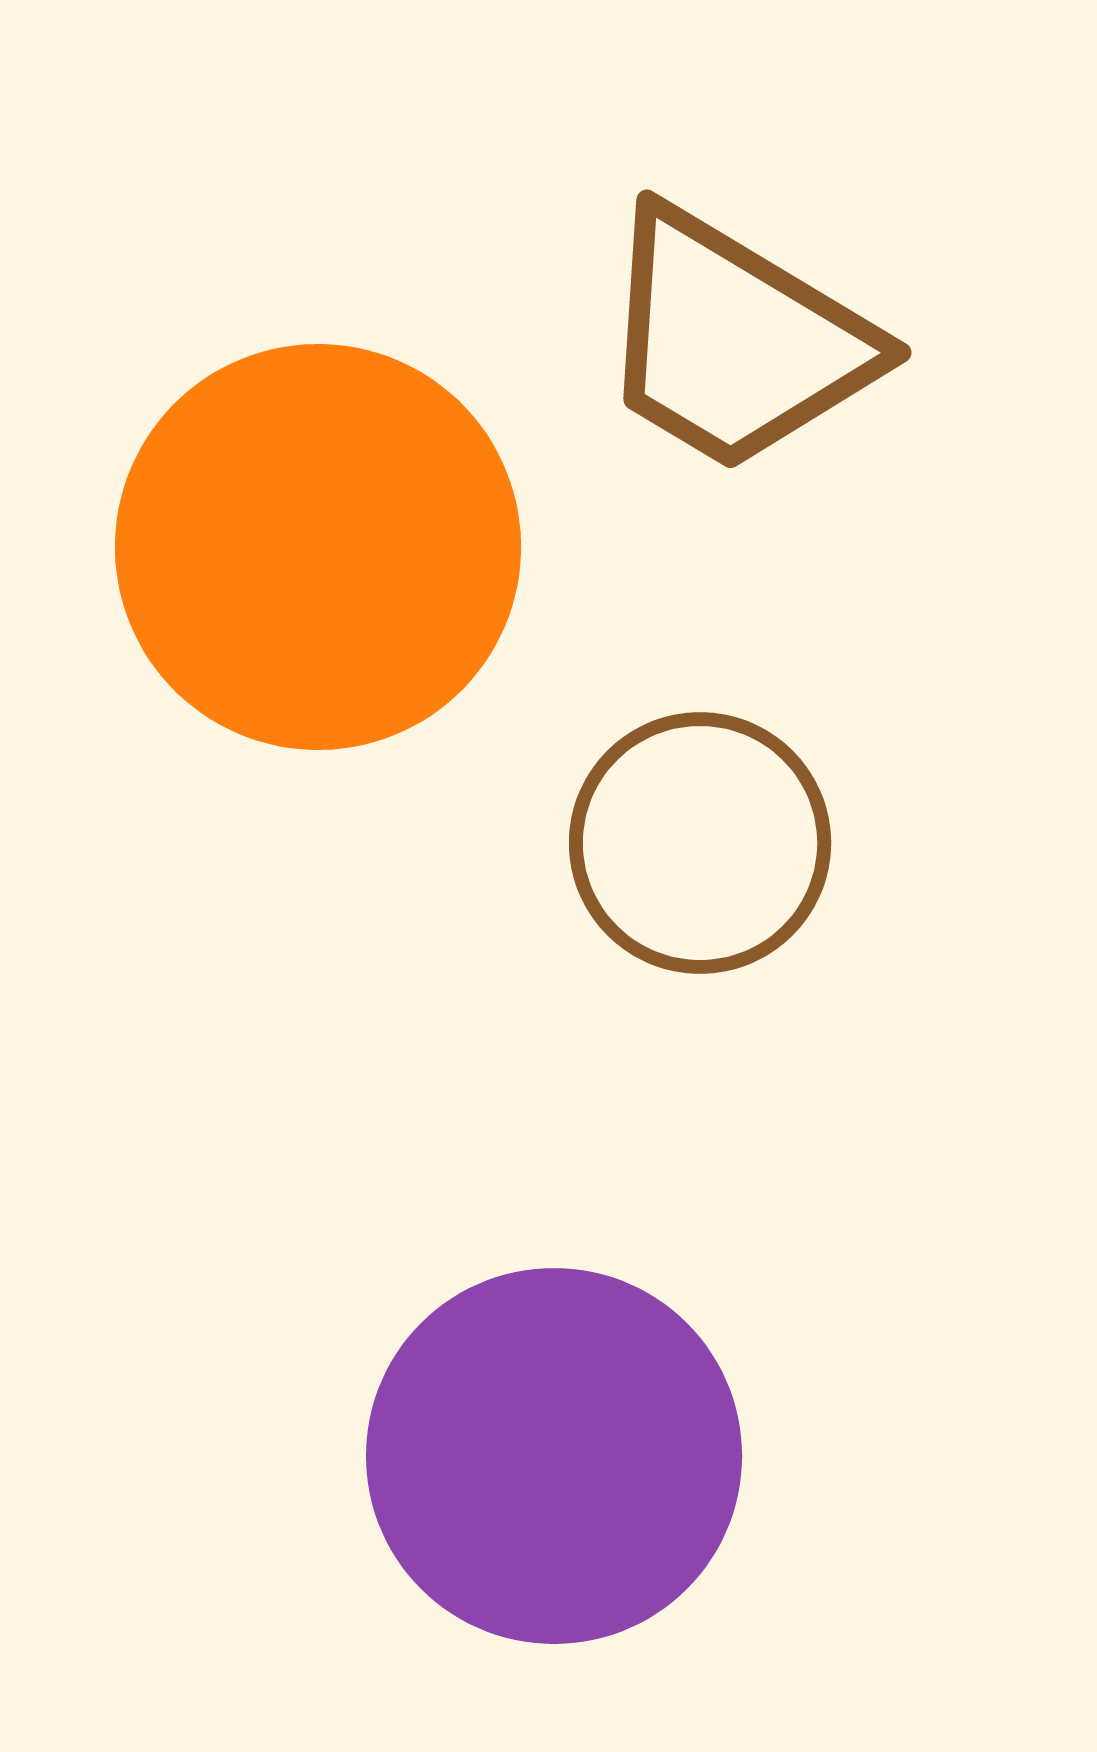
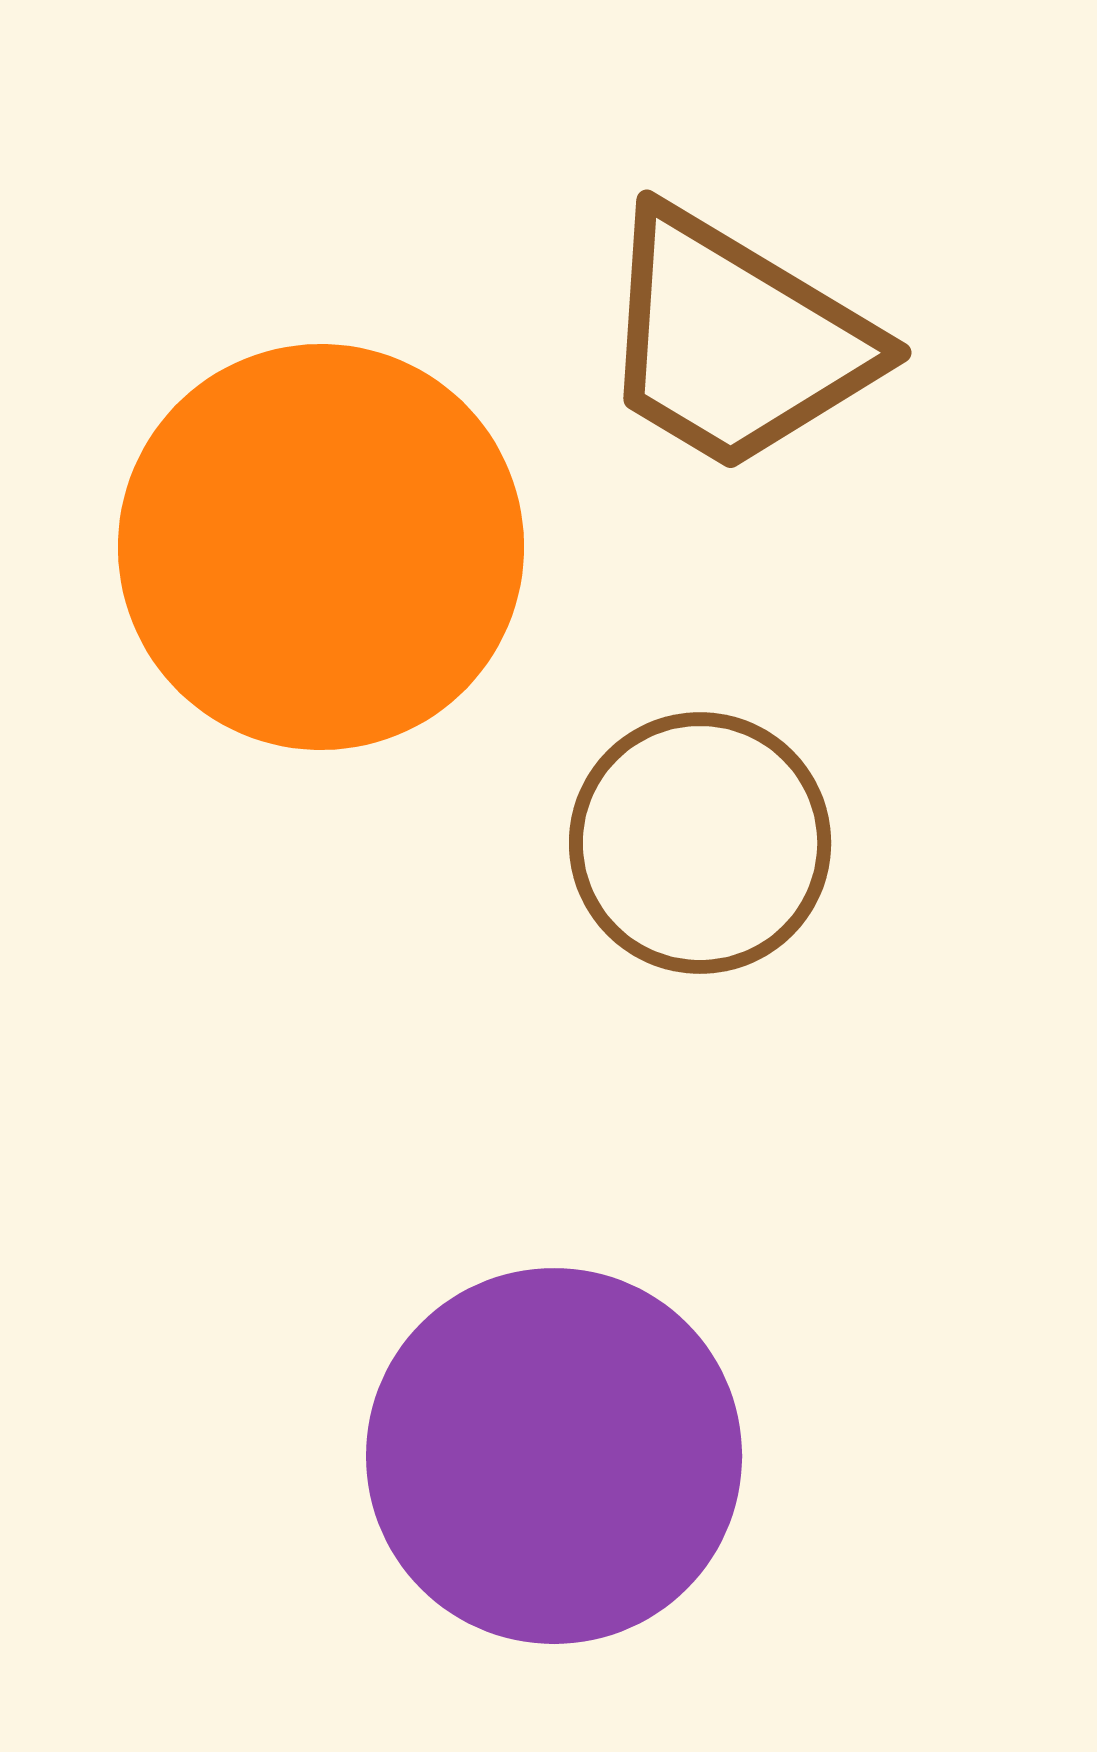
orange circle: moved 3 px right
